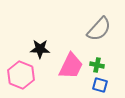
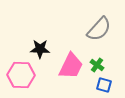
green cross: rotated 24 degrees clockwise
pink hexagon: rotated 20 degrees counterclockwise
blue square: moved 4 px right
